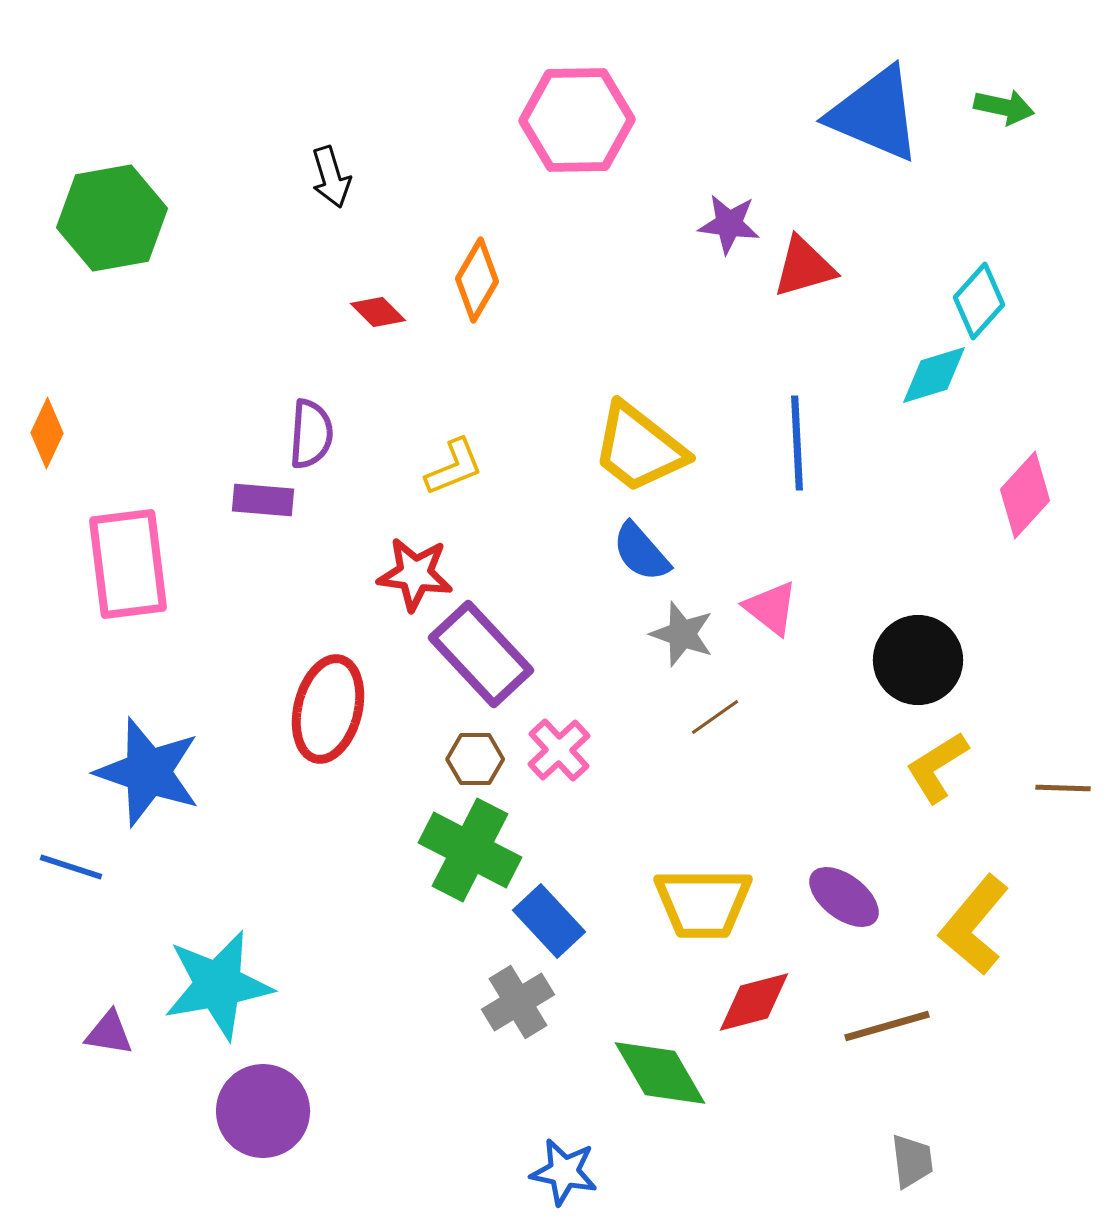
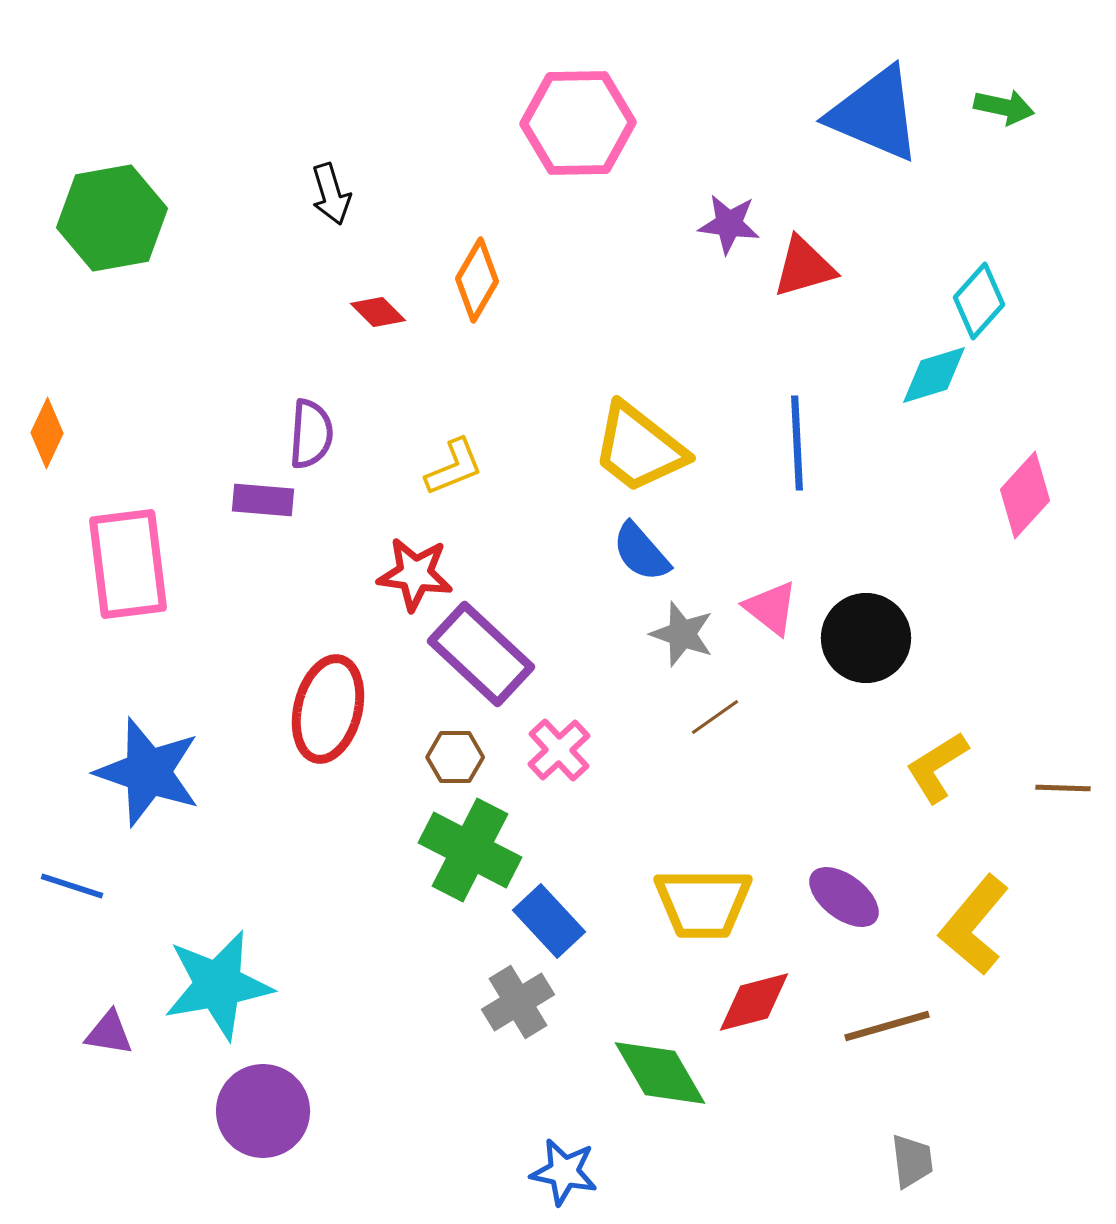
pink hexagon at (577, 120): moved 1 px right, 3 px down
black arrow at (331, 177): moved 17 px down
purple rectangle at (481, 654): rotated 4 degrees counterclockwise
black circle at (918, 660): moved 52 px left, 22 px up
brown hexagon at (475, 759): moved 20 px left, 2 px up
blue line at (71, 867): moved 1 px right, 19 px down
